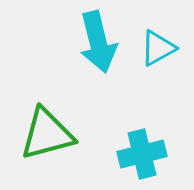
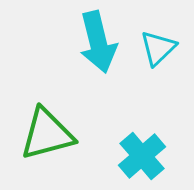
cyan triangle: rotated 15 degrees counterclockwise
cyan cross: moved 2 px down; rotated 27 degrees counterclockwise
